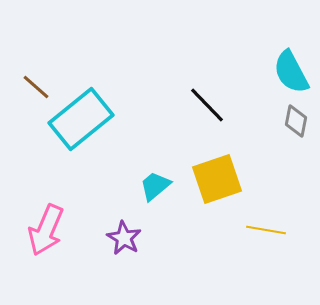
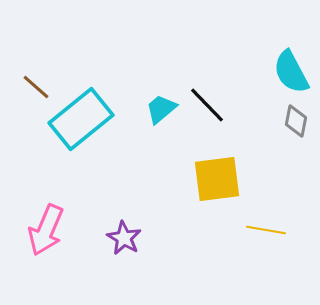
yellow square: rotated 12 degrees clockwise
cyan trapezoid: moved 6 px right, 77 px up
